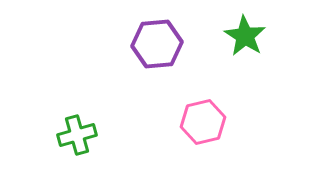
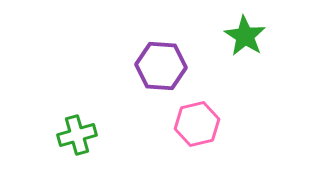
purple hexagon: moved 4 px right, 22 px down; rotated 9 degrees clockwise
pink hexagon: moved 6 px left, 2 px down
